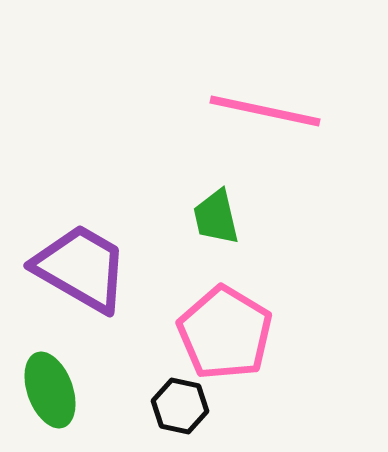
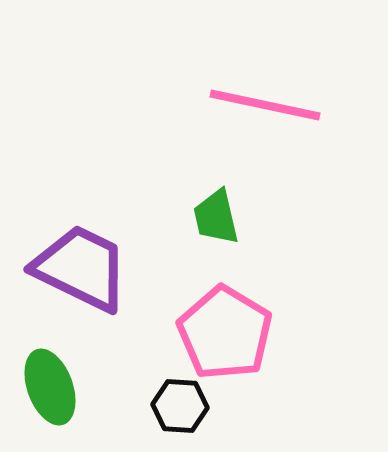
pink line: moved 6 px up
purple trapezoid: rotated 4 degrees counterclockwise
green ellipse: moved 3 px up
black hexagon: rotated 8 degrees counterclockwise
